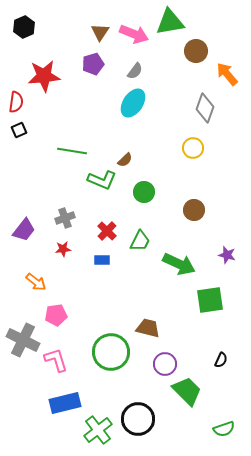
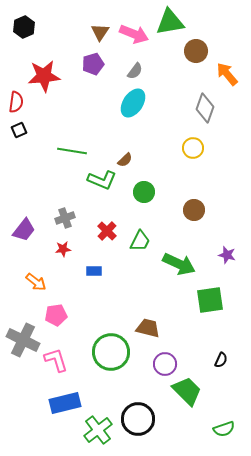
blue rectangle at (102, 260): moved 8 px left, 11 px down
